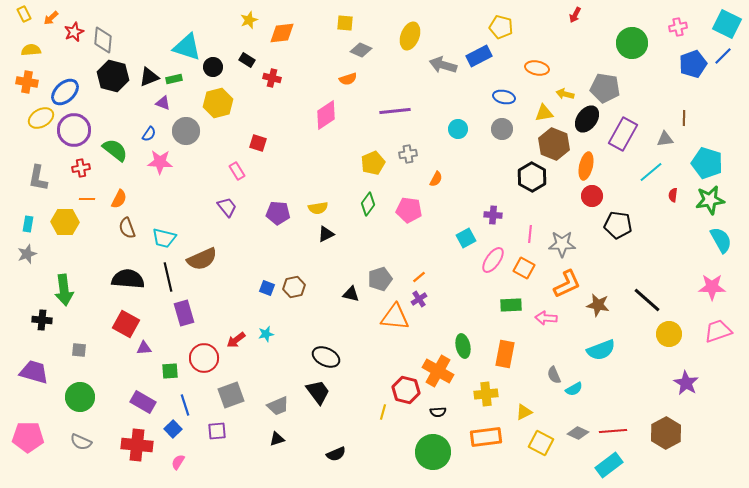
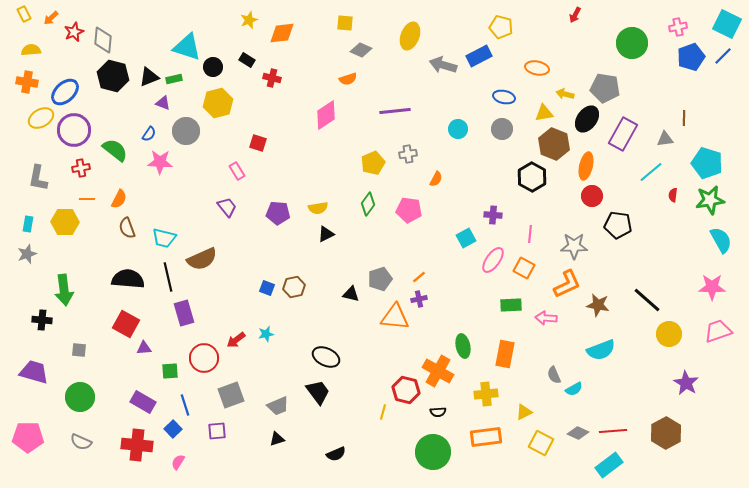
blue pentagon at (693, 64): moved 2 px left, 7 px up
gray star at (562, 244): moved 12 px right, 2 px down
purple cross at (419, 299): rotated 21 degrees clockwise
